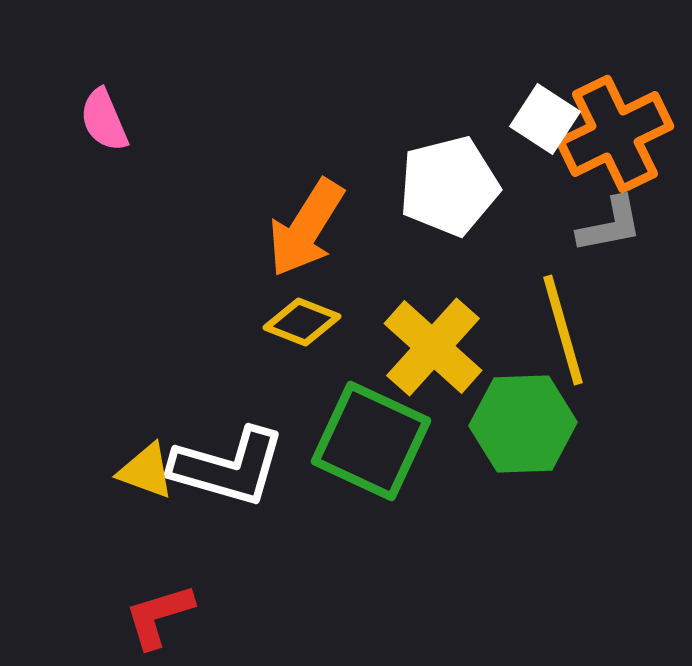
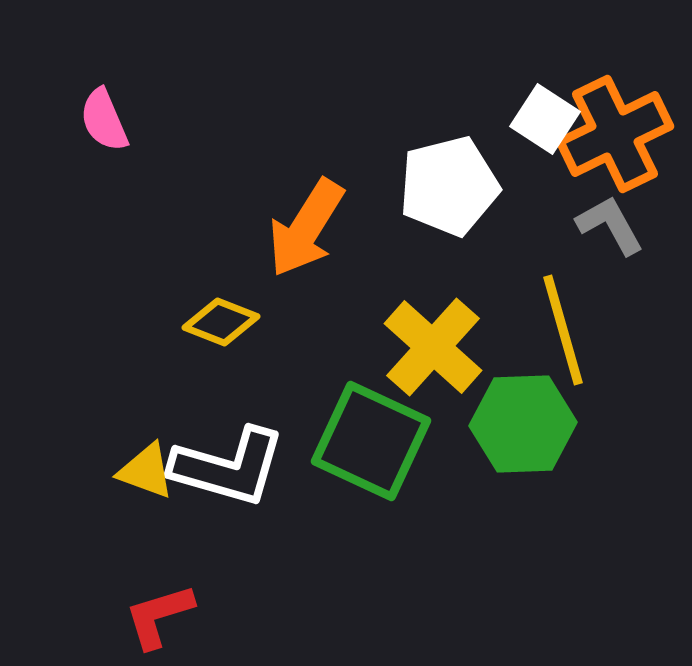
gray L-shape: rotated 108 degrees counterclockwise
yellow diamond: moved 81 px left
